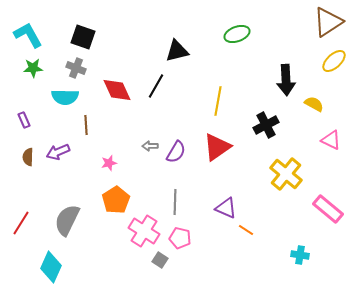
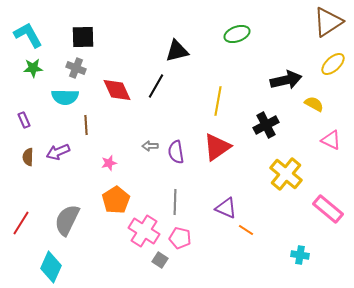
black square: rotated 20 degrees counterclockwise
yellow ellipse: moved 1 px left, 3 px down
black arrow: rotated 100 degrees counterclockwise
purple semicircle: rotated 140 degrees clockwise
